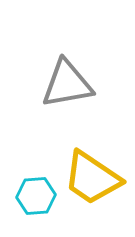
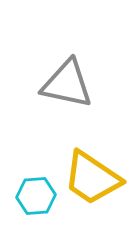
gray triangle: rotated 22 degrees clockwise
